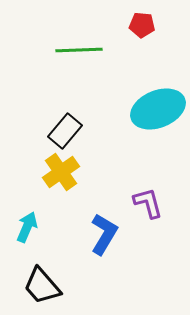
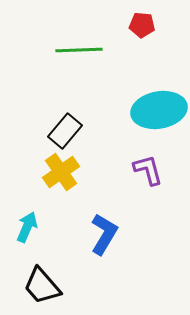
cyan ellipse: moved 1 px right, 1 px down; rotated 12 degrees clockwise
purple L-shape: moved 33 px up
